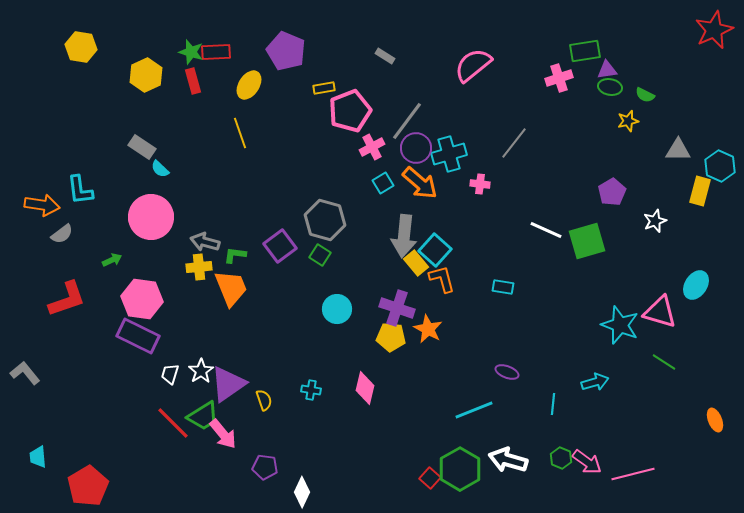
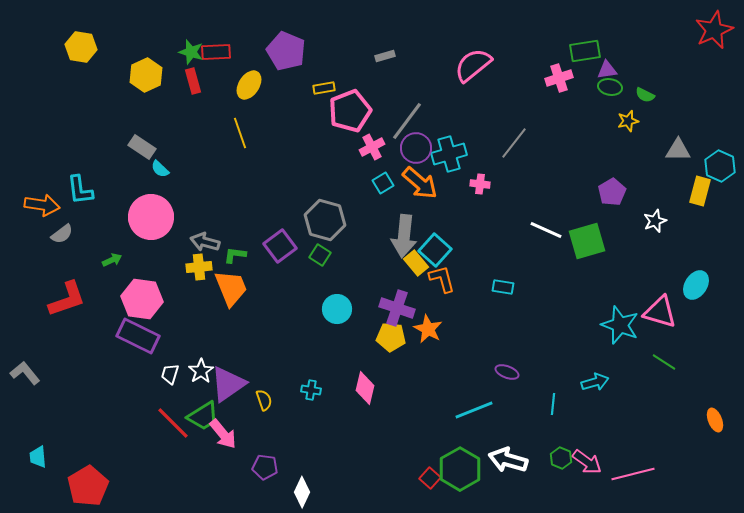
gray rectangle at (385, 56): rotated 48 degrees counterclockwise
